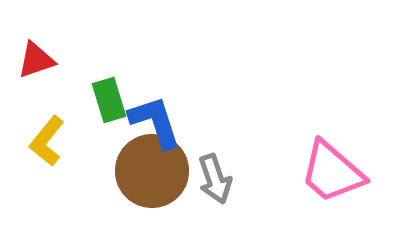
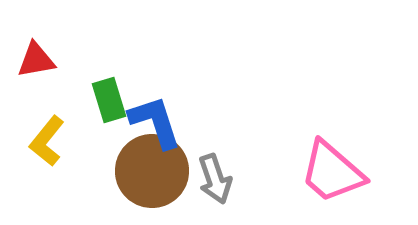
red triangle: rotated 9 degrees clockwise
